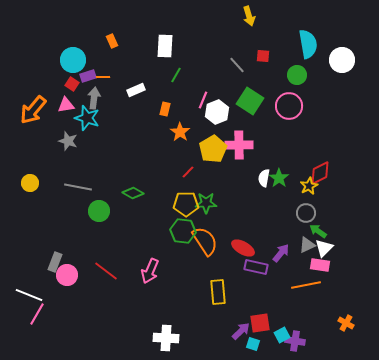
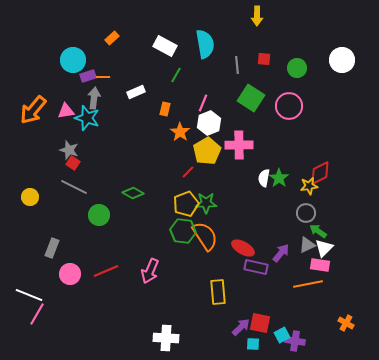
yellow arrow at (249, 16): moved 8 px right; rotated 18 degrees clockwise
orange rectangle at (112, 41): moved 3 px up; rotated 72 degrees clockwise
cyan semicircle at (308, 44): moved 103 px left
white rectangle at (165, 46): rotated 65 degrees counterclockwise
red square at (263, 56): moved 1 px right, 3 px down
gray line at (237, 65): rotated 36 degrees clockwise
green circle at (297, 75): moved 7 px up
red square at (72, 84): moved 1 px right, 79 px down
white rectangle at (136, 90): moved 2 px down
pink line at (203, 100): moved 3 px down
green square at (250, 101): moved 1 px right, 3 px up
pink triangle at (66, 105): moved 6 px down
white hexagon at (217, 112): moved 8 px left, 11 px down
gray star at (68, 141): moved 1 px right, 9 px down
yellow pentagon at (213, 149): moved 6 px left, 2 px down
yellow circle at (30, 183): moved 14 px down
yellow star at (309, 186): rotated 18 degrees clockwise
gray line at (78, 187): moved 4 px left; rotated 16 degrees clockwise
yellow pentagon at (186, 204): rotated 20 degrees counterclockwise
green circle at (99, 211): moved 4 px down
orange semicircle at (205, 241): moved 5 px up
gray rectangle at (55, 262): moved 3 px left, 14 px up
red line at (106, 271): rotated 60 degrees counterclockwise
pink circle at (67, 275): moved 3 px right, 1 px up
orange line at (306, 285): moved 2 px right, 1 px up
red square at (260, 323): rotated 20 degrees clockwise
purple arrow at (241, 331): moved 4 px up
cyan square at (253, 344): rotated 16 degrees counterclockwise
